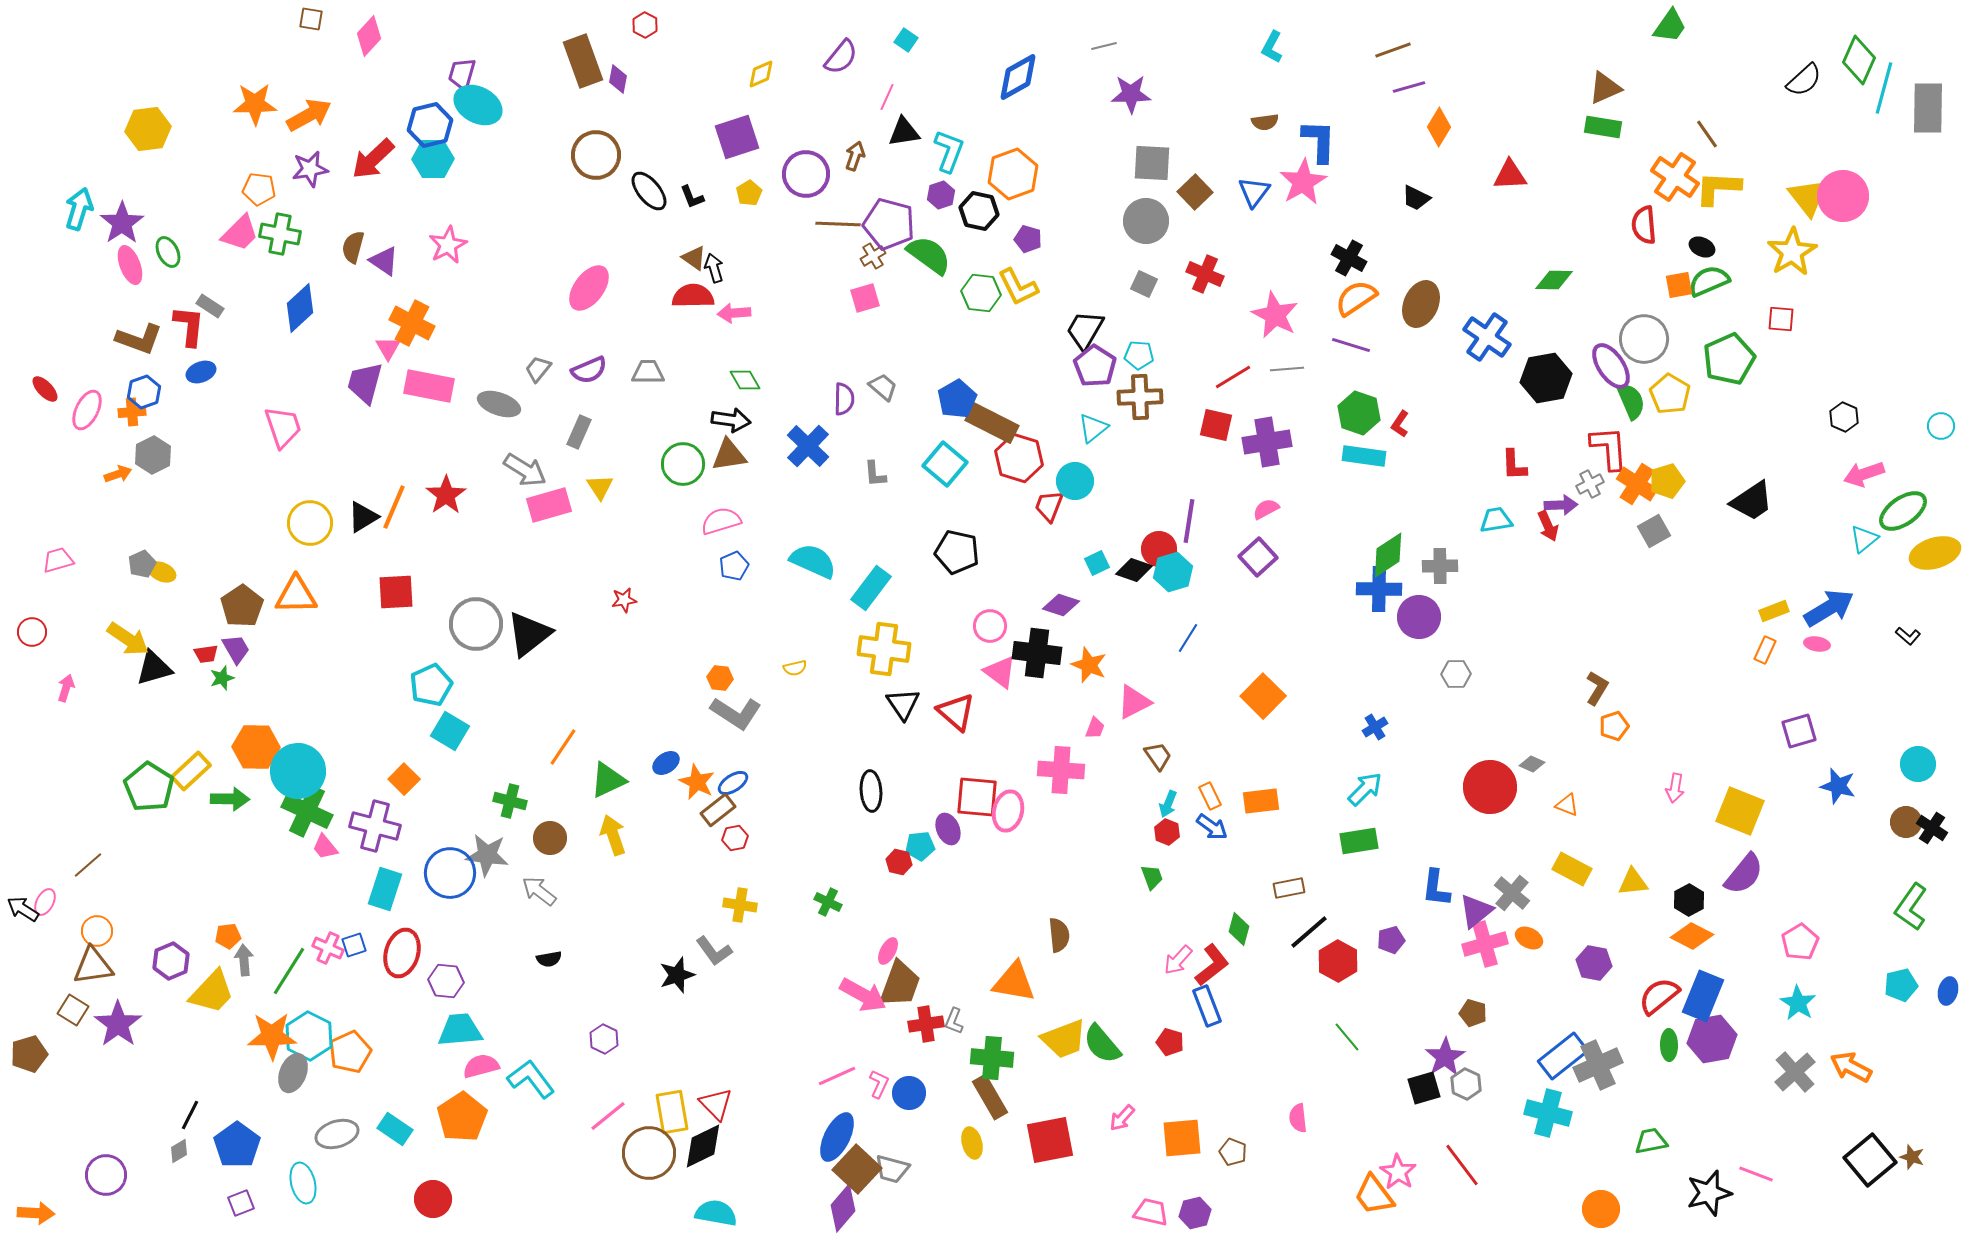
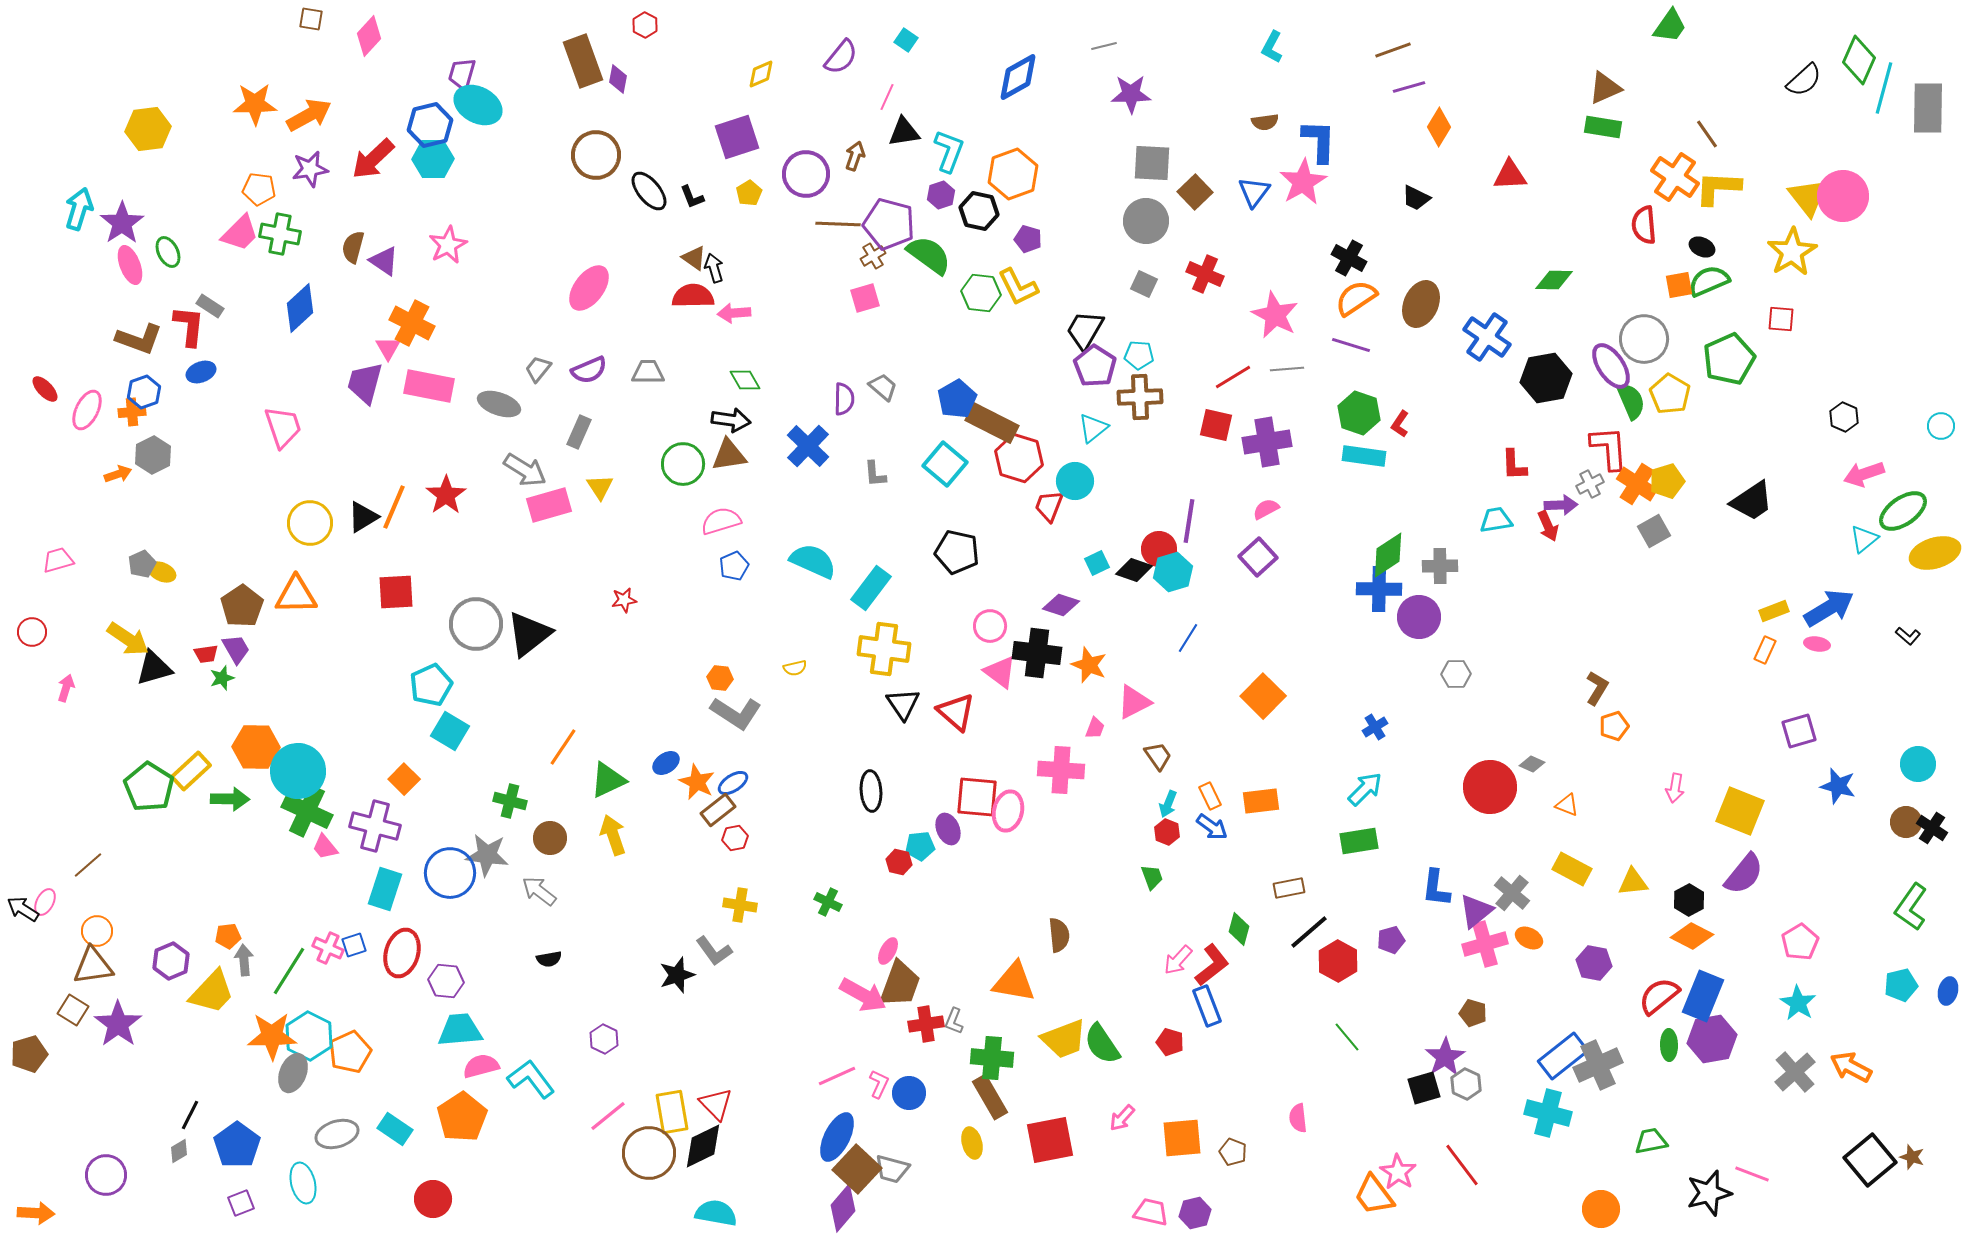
green semicircle at (1102, 1044): rotated 6 degrees clockwise
pink line at (1756, 1174): moved 4 px left
